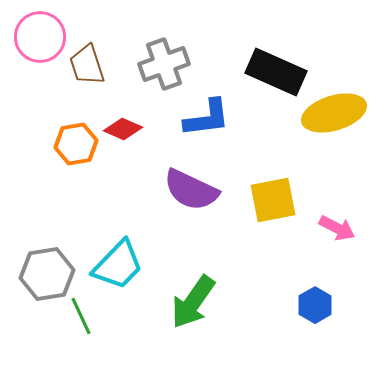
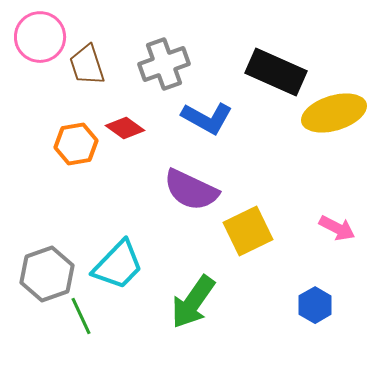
blue L-shape: rotated 36 degrees clockwise
red diamond: moved 2 px right, 1 px up; rotated 12 degrees clockwise
yellow square: moved 25 px left, 31 px down; rotated 15 degrees counterclockwise
gray hexagon: rotated 10 degrees counterclockwise
